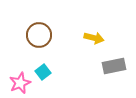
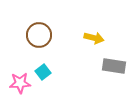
gray rectangle: rotated 20 degrees clockwise
pink star: rotated 20 degrees clockwise
